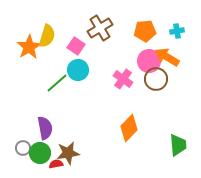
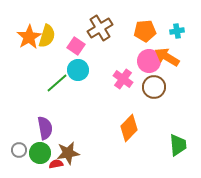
orange star: moved 10 px up
brown circle: moved 2 px left, 8 px down
gray circle: moved 4 px left, 2 px down
